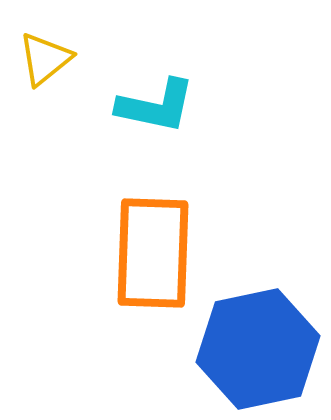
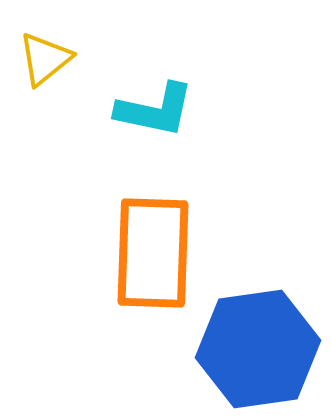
cyan L-shape: moved 1 px left, 4 px down
blue hexagon: rotated 4 degrees clockwise
